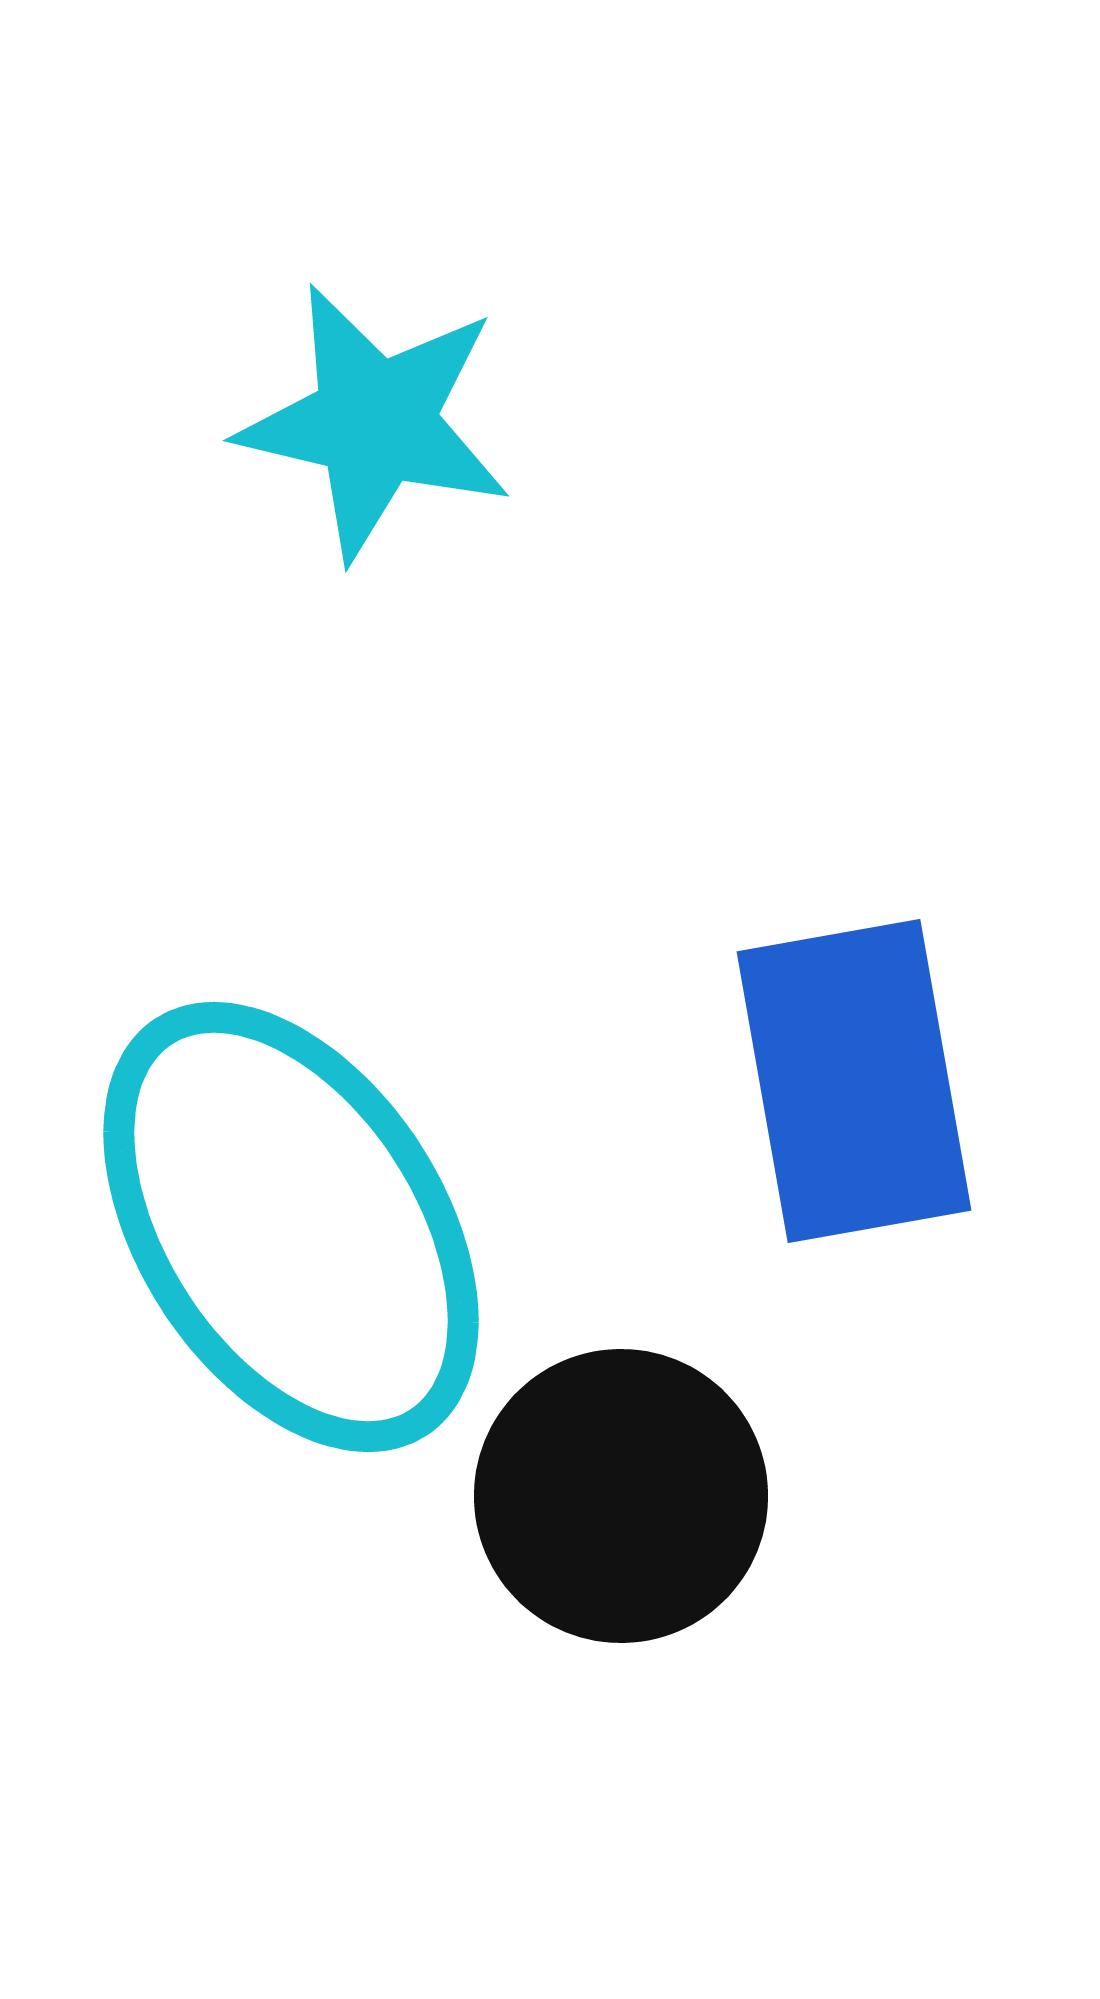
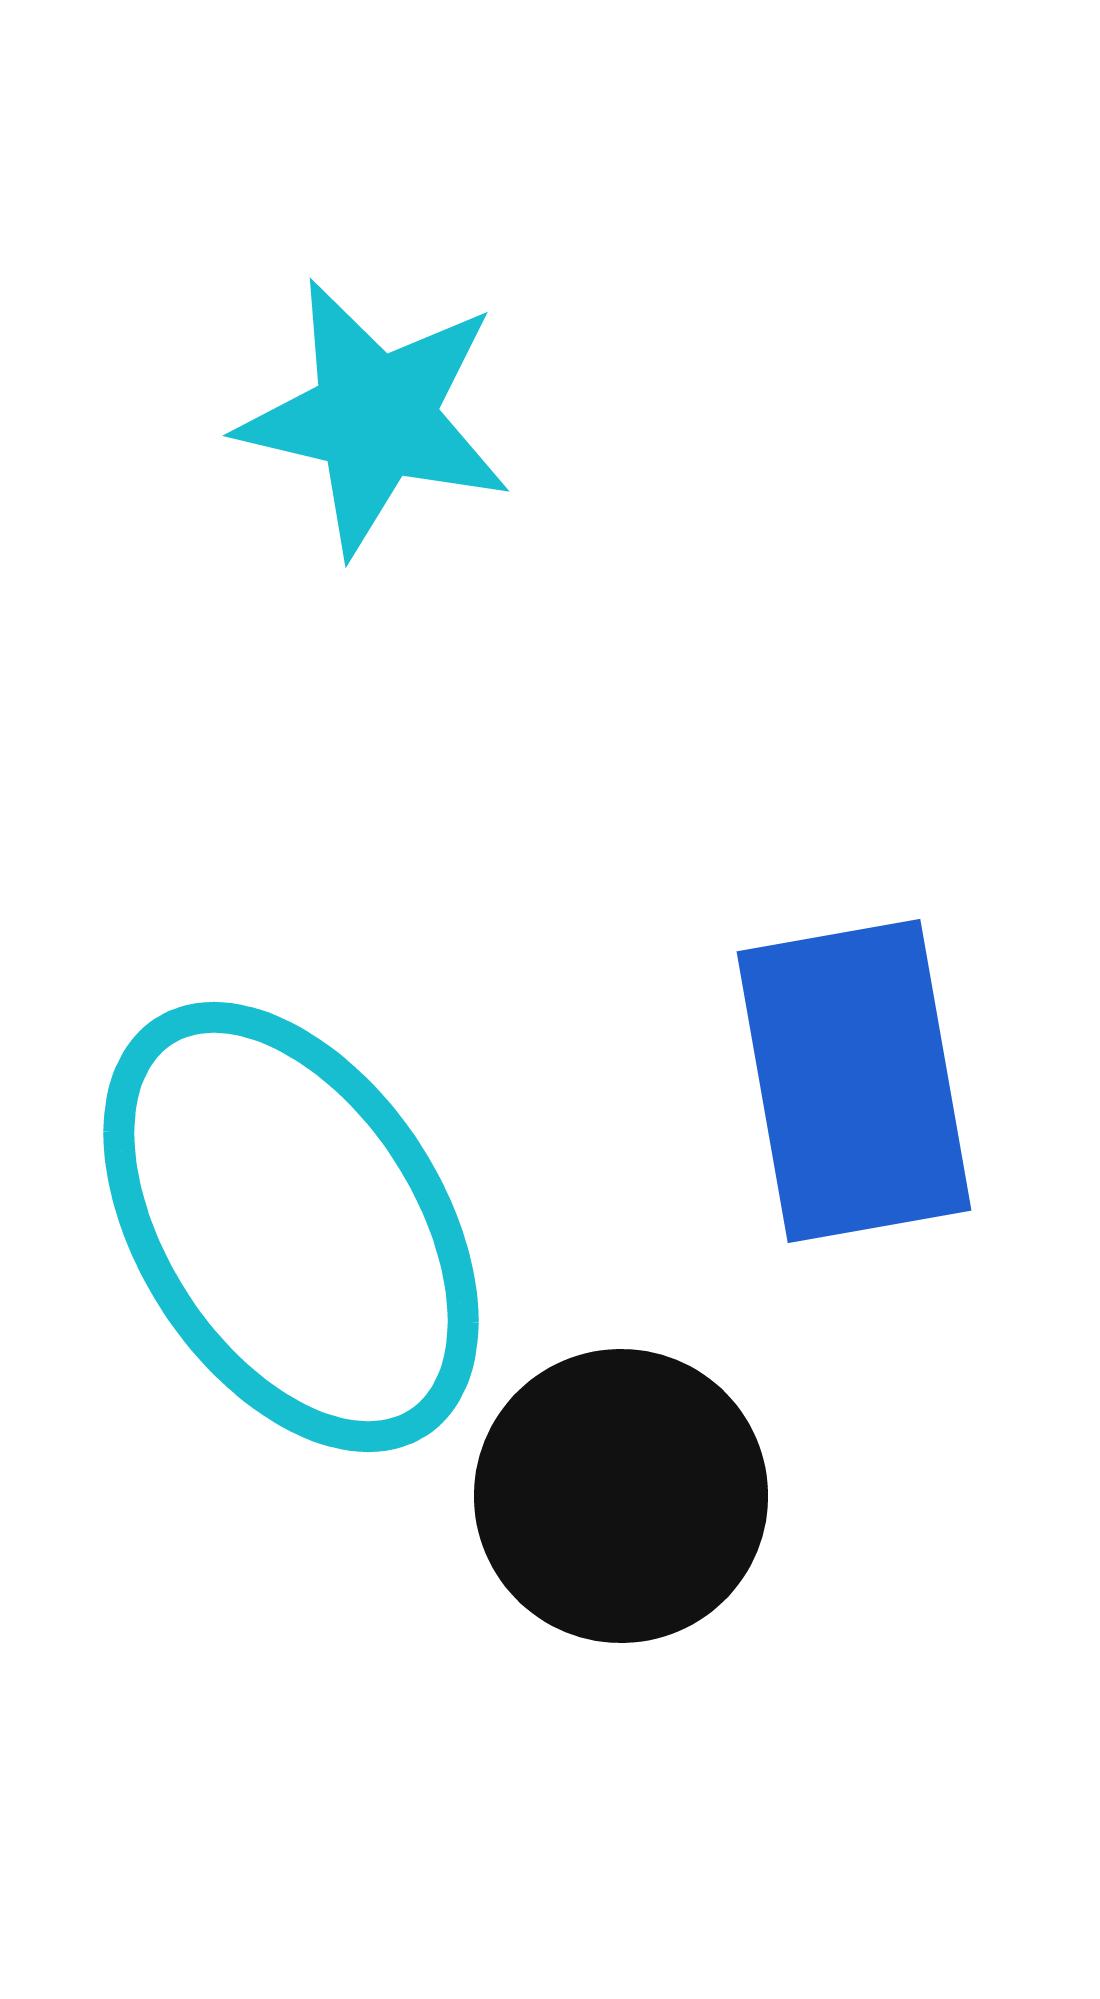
cyan star: moved 5 px up
